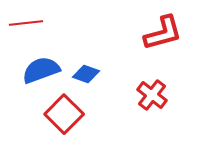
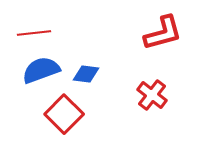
red line: moved 8 px right, 10 px down
blue diamond: rotated 12 degrees counterclockwise
